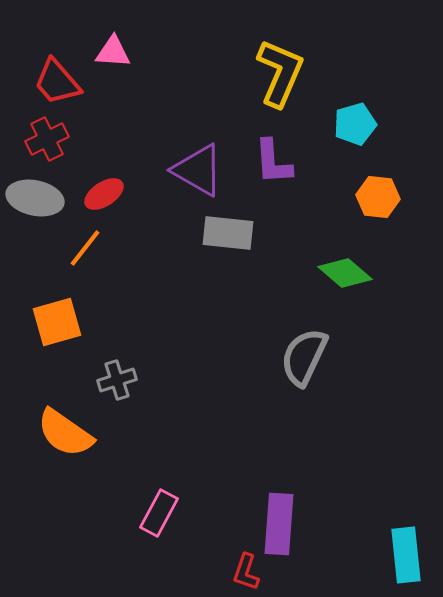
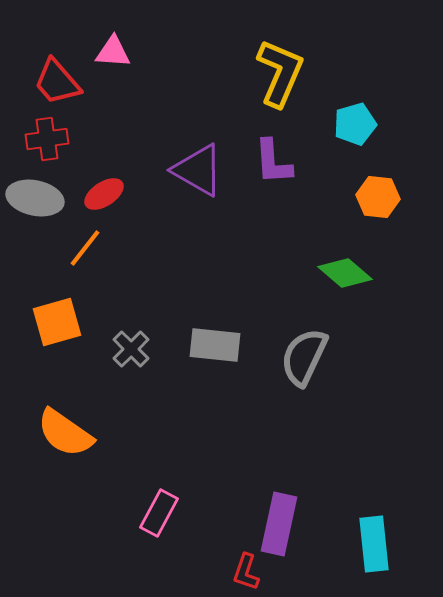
red cross: rotated 18 degrees clockwise
gray rectangle: moved 13 px left, 112 px down
gray cross: moved 14 px right, 31 px up; rotated 27 degrees counterclockwise
purple rectangle: rotated 8 degrees clockwise
cyan rectangle: moved 32 px left, 11 px up
